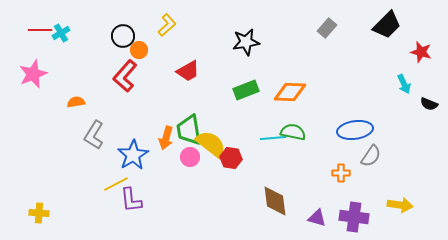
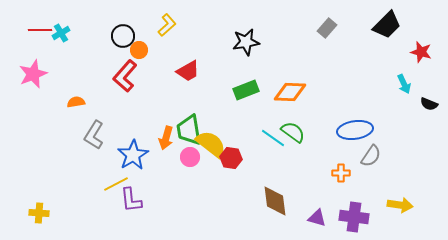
green semicircle: rotated 25 degrees clockwise
cyan line: rotated 40 degrees clockwise
